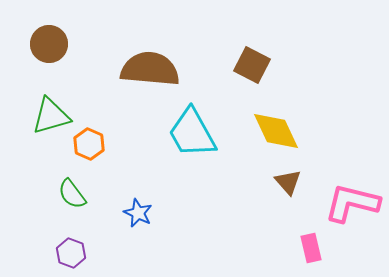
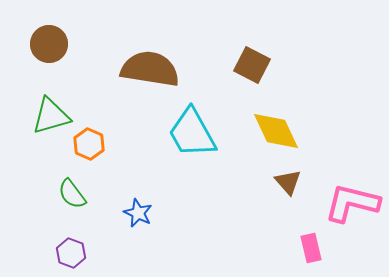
brown semicircle: rotated 4 degrees clockwise
